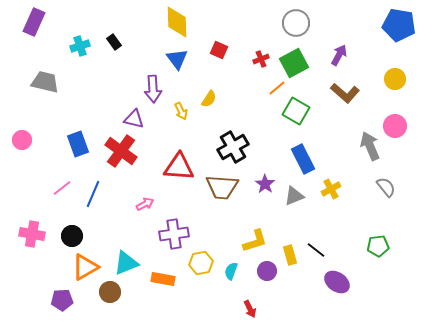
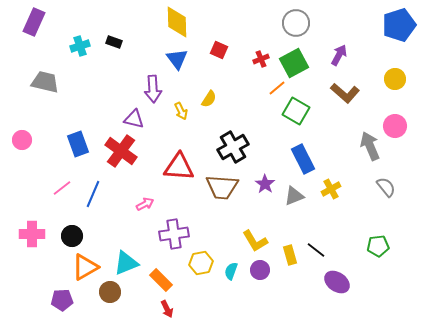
blue pentagon at (399, 25): rotated 28 degrees counterclockwise
black rectangle at (114, 42): rotated 35 degrees counterclockwise
pink cross at (32, 234): rotated 10 degrees counterclockwise
yellow L-shape at (255, 241): rotated 76 degrees clockwise
purple circle at (267, 271): moved 7 px left, 1 px up
orange rectangle at (163, 279): moved 2 px left, 1 px down; rotated 35 degrees clockwise
red arrow at (250, 309): moved 83 px left
